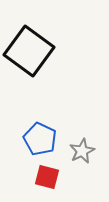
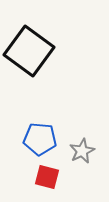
blue pentagon: rotated 20 degrees counterclockwise
